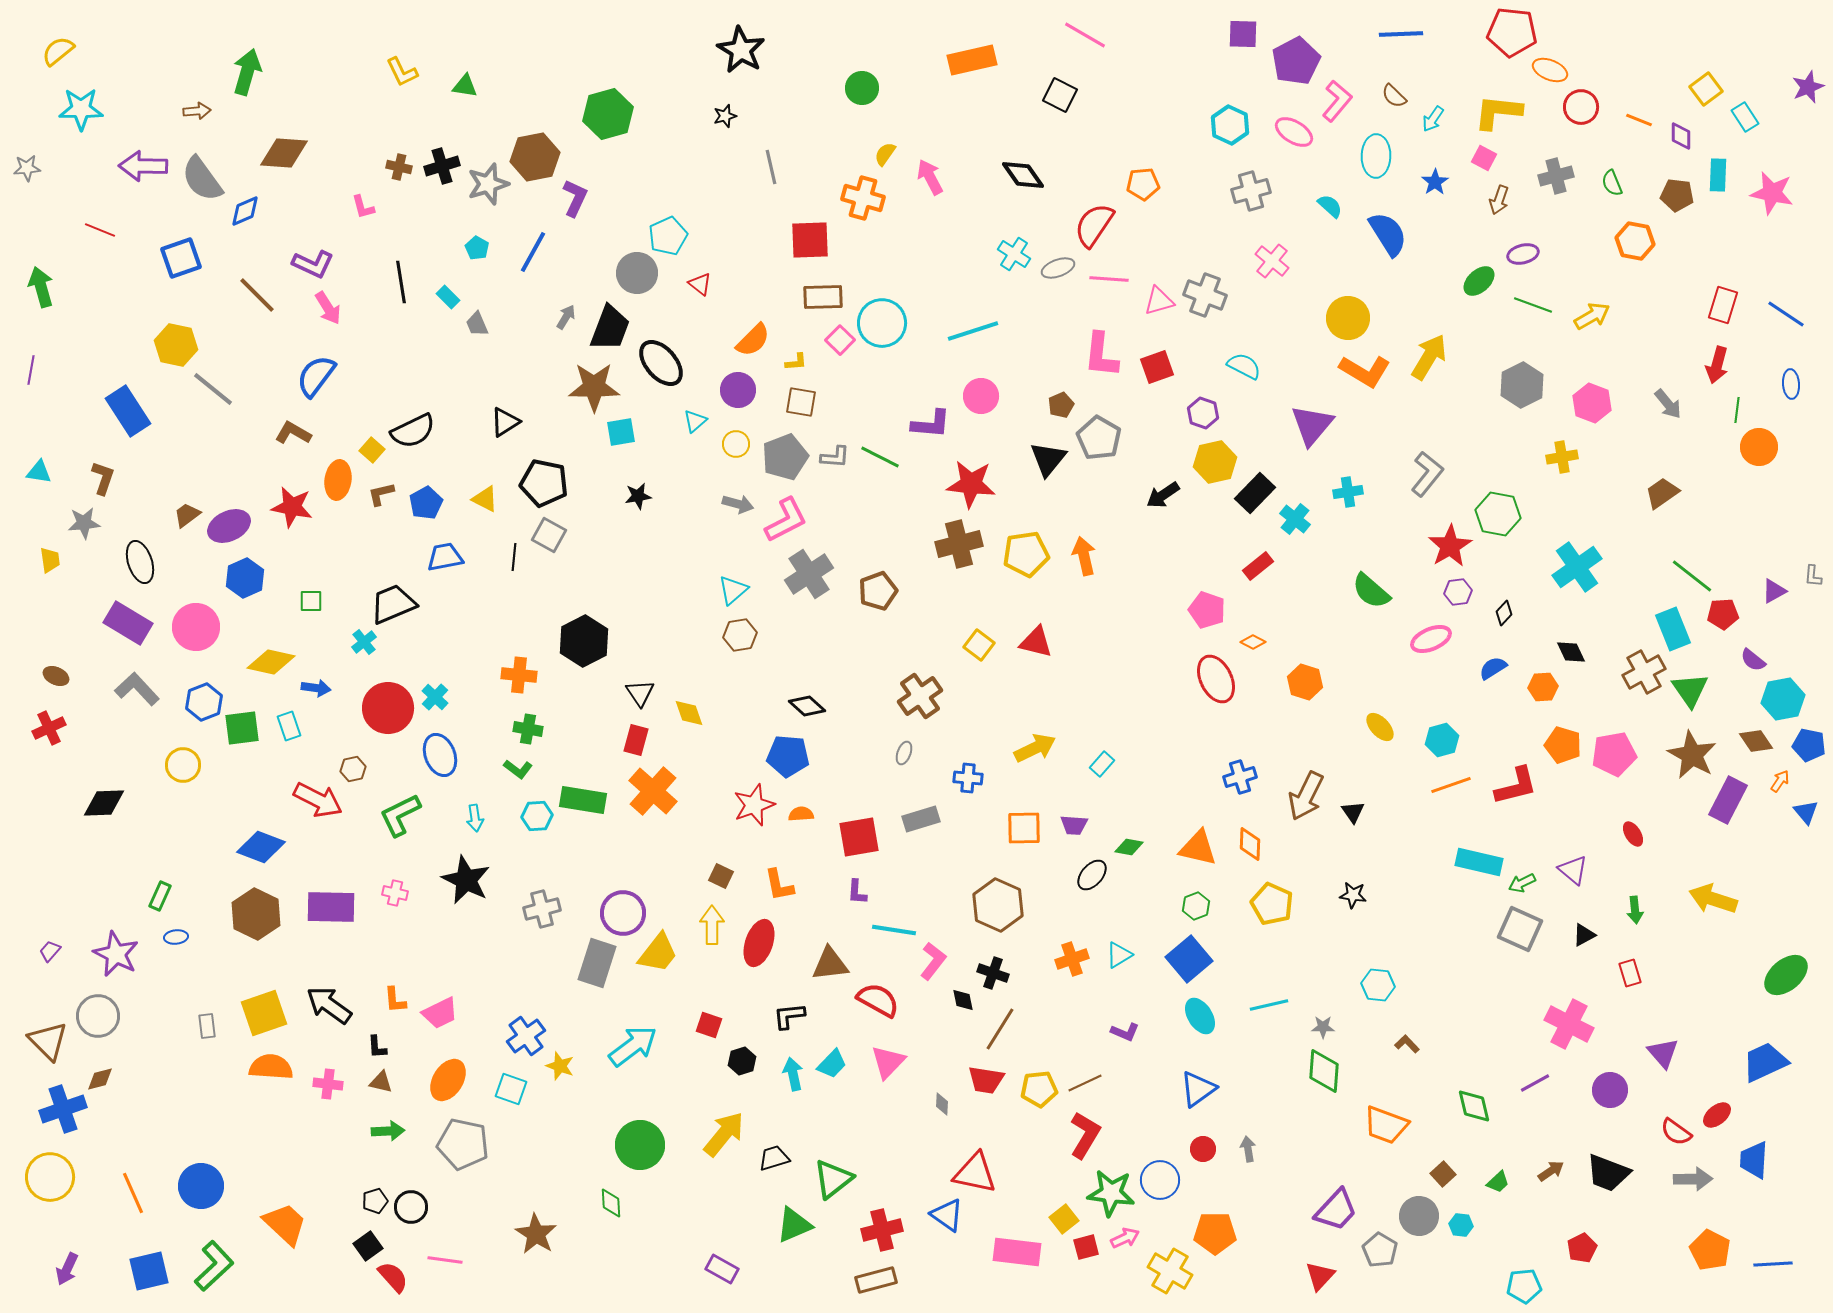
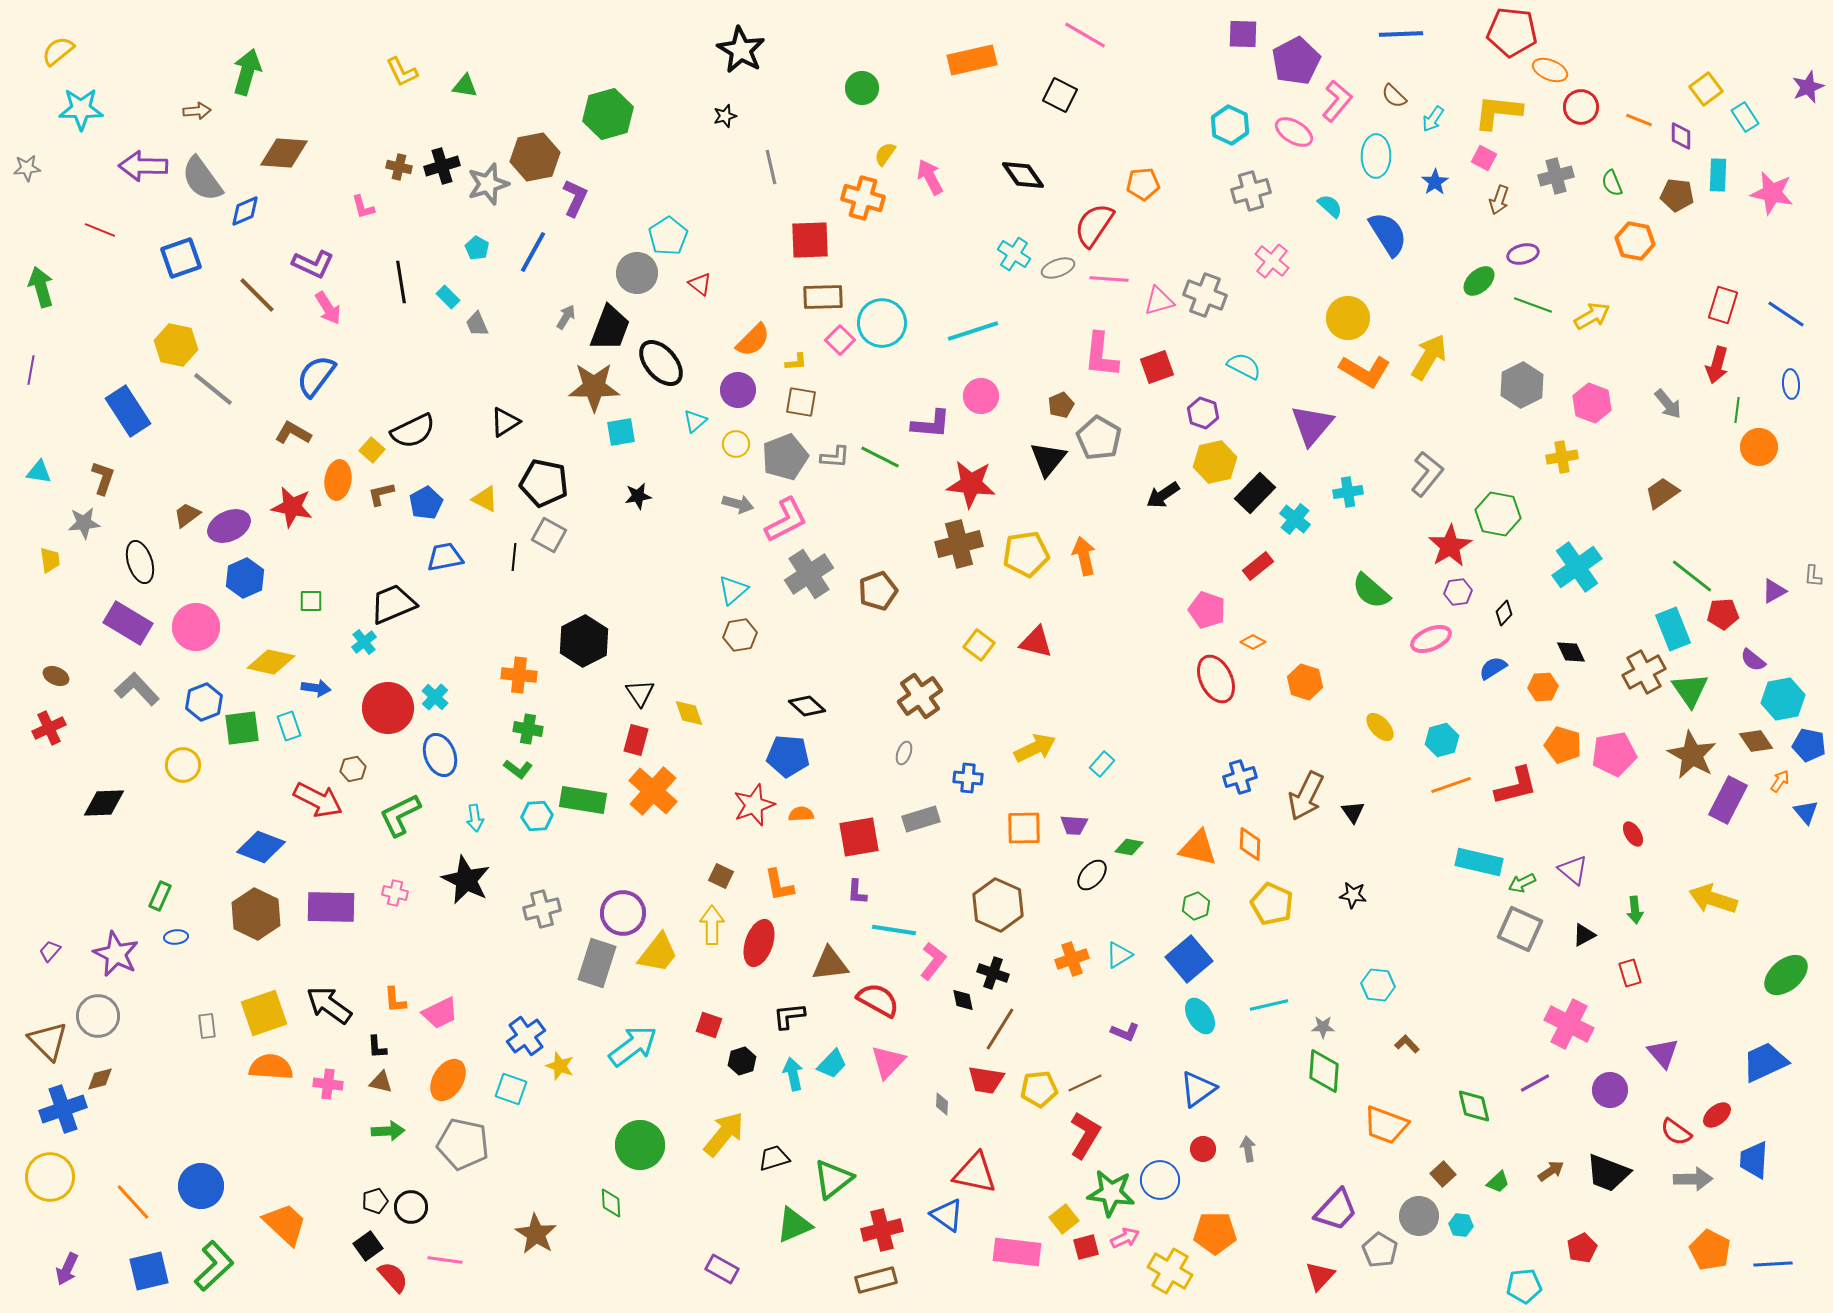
cyan pentagon at (668, 236): rotated 9 degrees counterclockwise
orange line at (133, 1193): moved 9 px down; rotated 18 degrees counterclockwise
